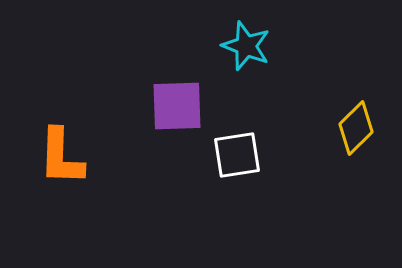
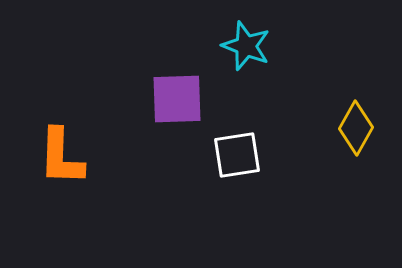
purple square: moved 7 px up
yellow diamond: rotated 16 degrees counterclockwise
